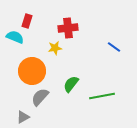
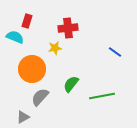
blue line: moved 1 px right, 5 px down
orange circle: moved 2 px up
